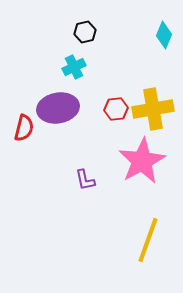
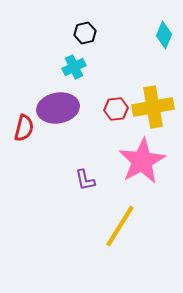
black hexagon: moved 1 px down
yellow cross: moved 2 px up
yellow line: moved 28 px left, 14 px up; rotated 12 degrees clockwise
